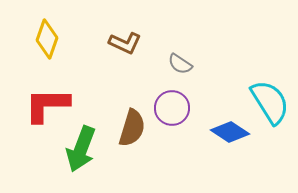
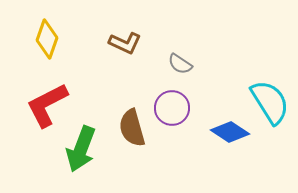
red L-shape: rotated 27 degrees counterclockwise
brown semicircle: rotated 147 degrees clockwise
